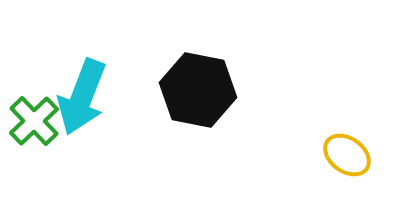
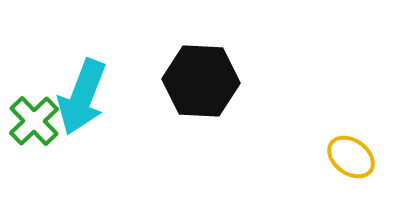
black hexagon: moved 3 px right, 9 px up; rotated 8 degrees counterclockwise
yellow ellipse: moved 4 px right, 2 px down
